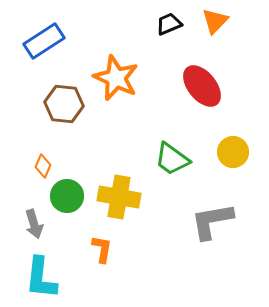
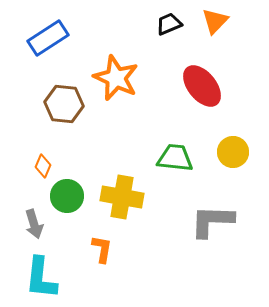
blue rectangle: moved 4 px right, 3 px up
green trapezoid: moved 3 px right, 1 px up; rotated 150 degrees clockwise
yellow cross: moved 3 px right
gray L-shape: rotated 12 degrees clockwise
